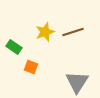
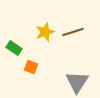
green rectangle: moved 1 px down
